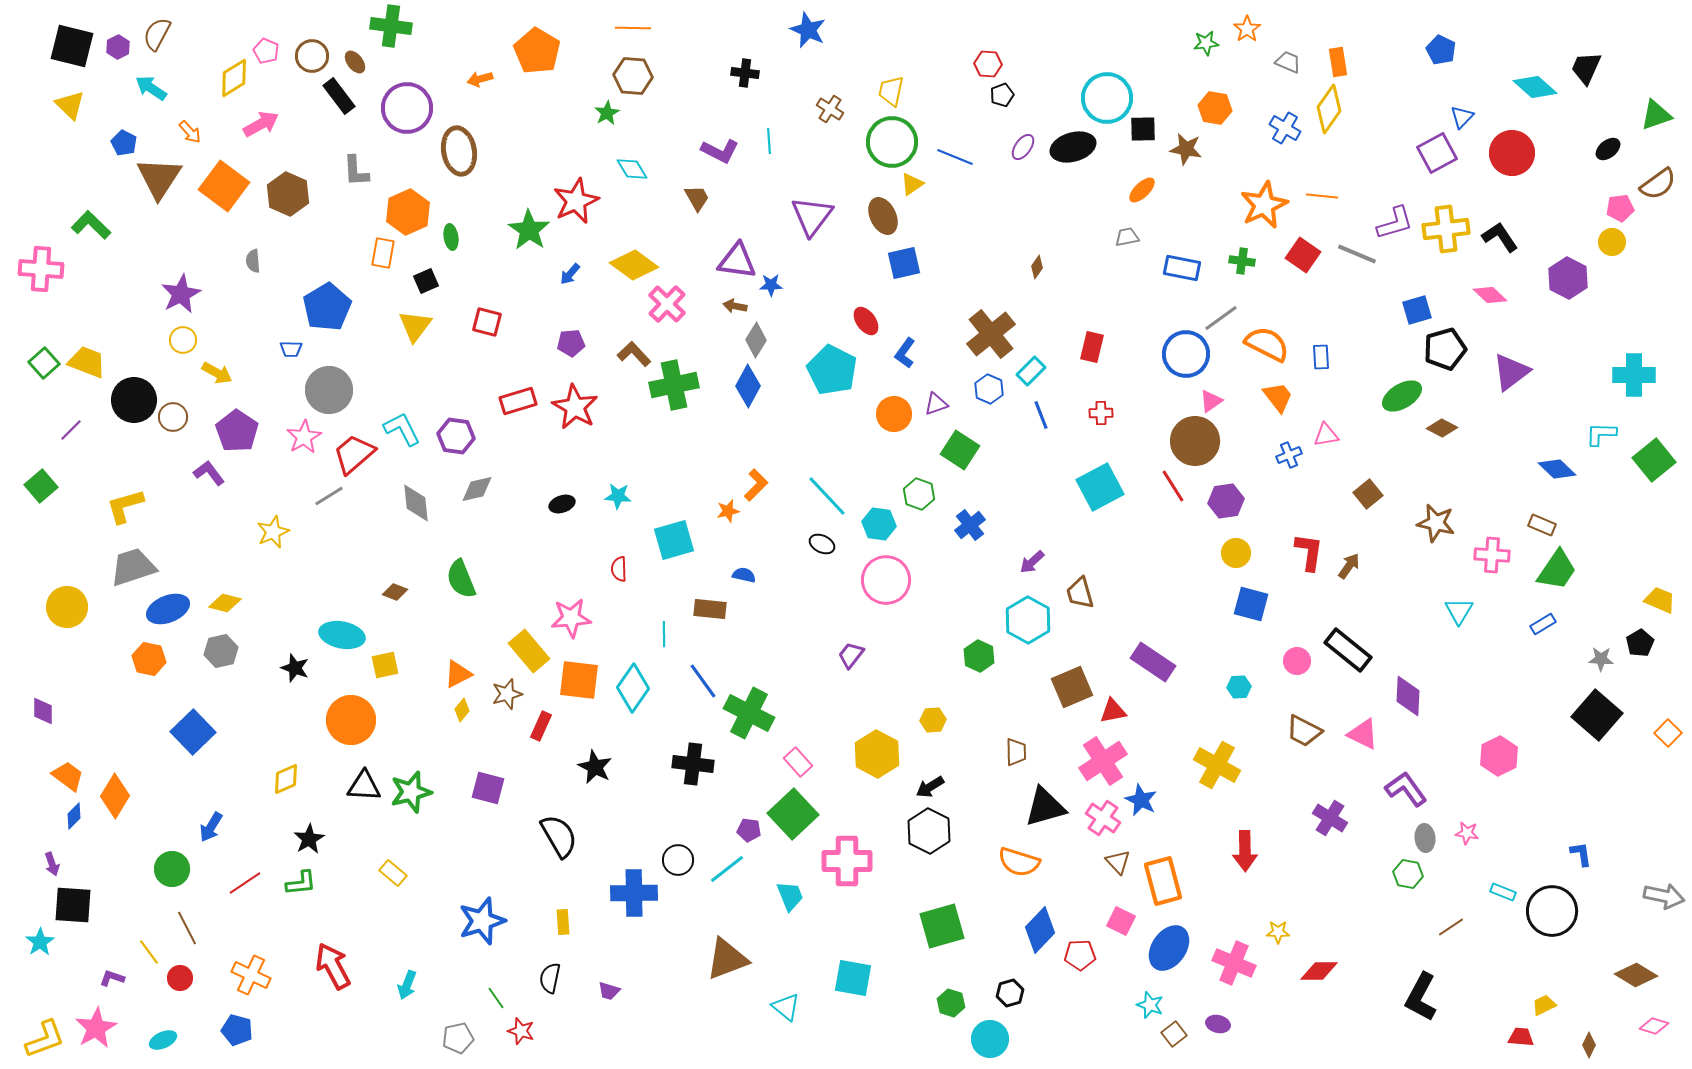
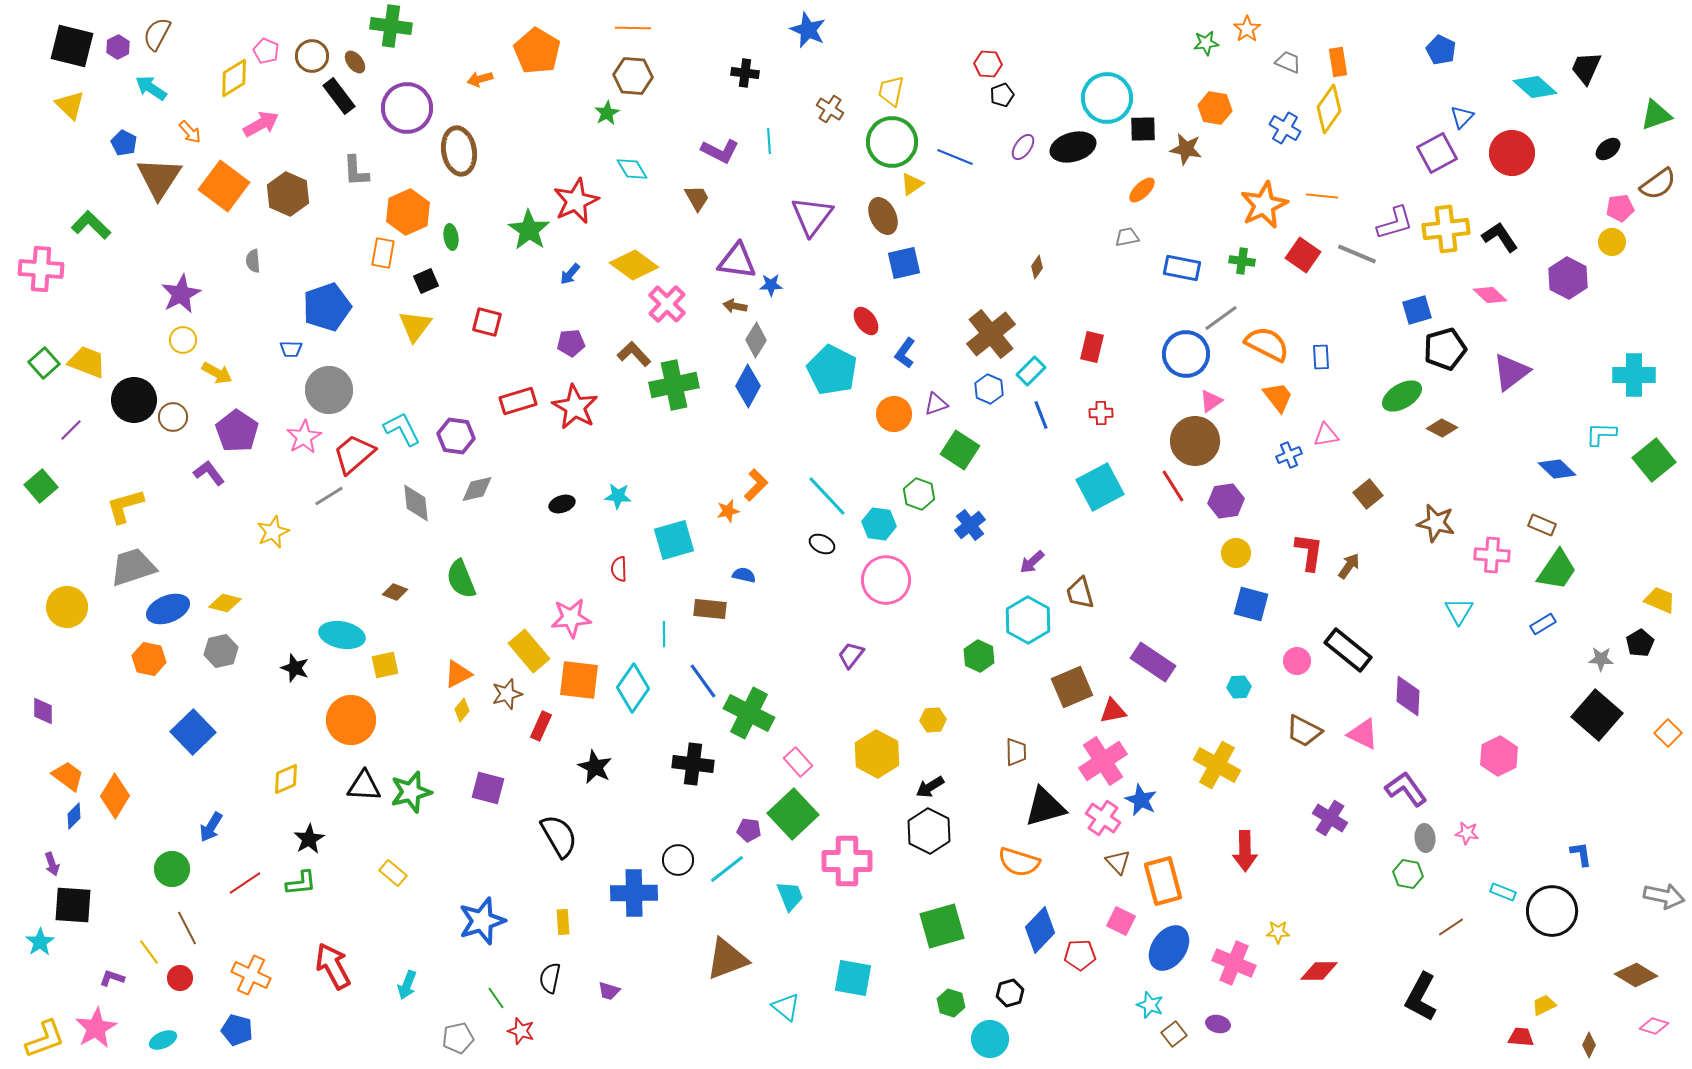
blue pentagon at (327, 307): rotated 12 degrees clockwise
